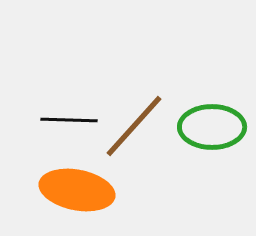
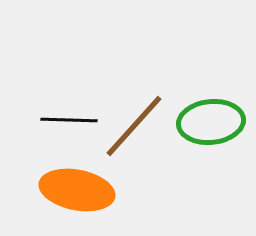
green ellipse: moved 1 px left, 5 px up; rotated 6 degrees counterclockwise
